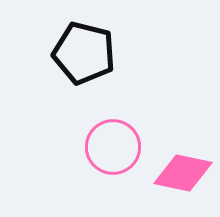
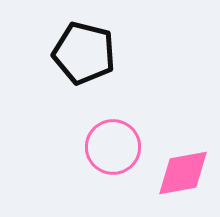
pink diamond: rotated 22 degrees counterclockwise
